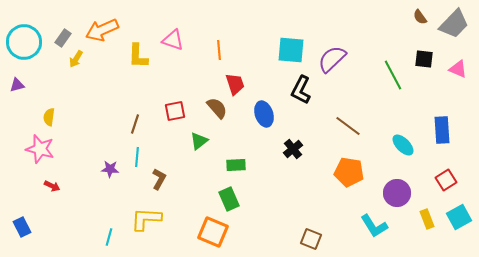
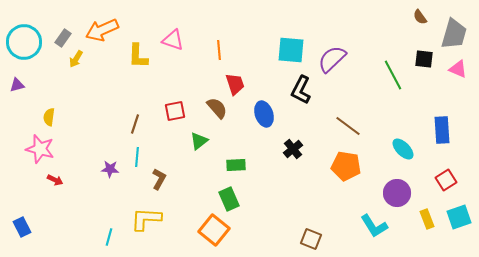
gray trapezoid at (454, 24): moved 10 px down; rotated 28 degrees counterclockwise
cyan ellipse at (403, 145): moved 4 px down
orange pentagon at (349, 172): moved 3 px left, 6 px up
red arrow at (52, 186): moved 3 px right, 6 px up
cyan square at (459, 217): rotated 10 degrees clockwise
orange square at (213, 232): moved 1 px right, 2 px up; rotated 16 degrees clockwise
